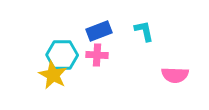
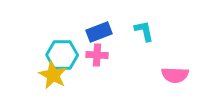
blue rectangle: moved 1 px down
